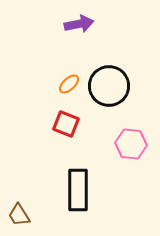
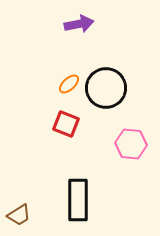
black circle: moved 3 px left, 2 px down
black rectangle: moved 10 px down
brown trapezoid: rotated 90 degrees counterclockwise
